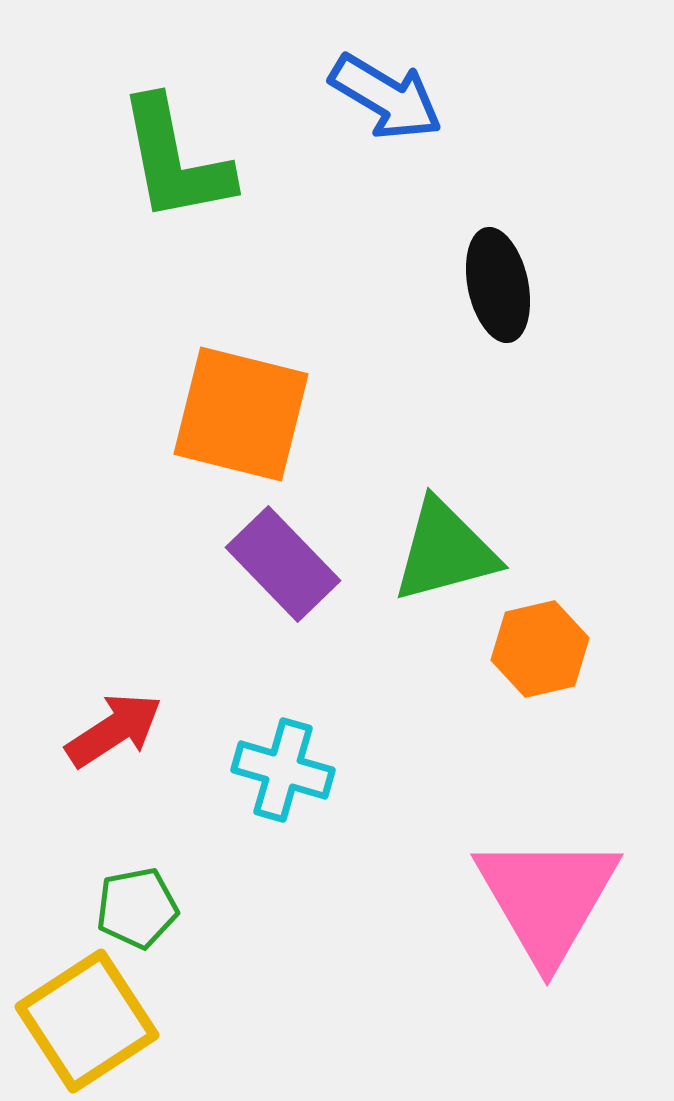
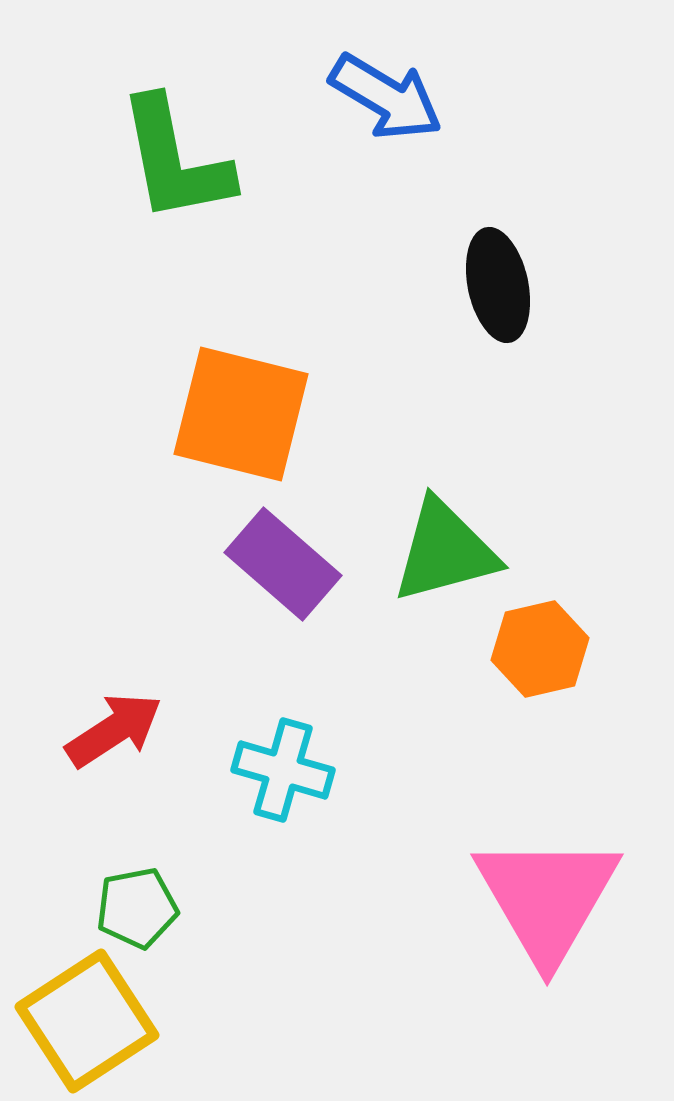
purple rectangle: rotated 5 degrees counterclockwise
